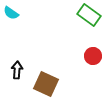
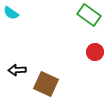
red circle: moved 2 px right, 4 px up
black arrow: rotated 96 degrees counterclockwise
